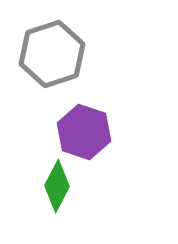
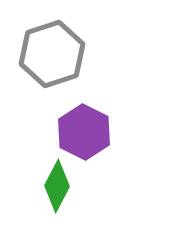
purple hexagon: rotated 8 degrees clockwise
